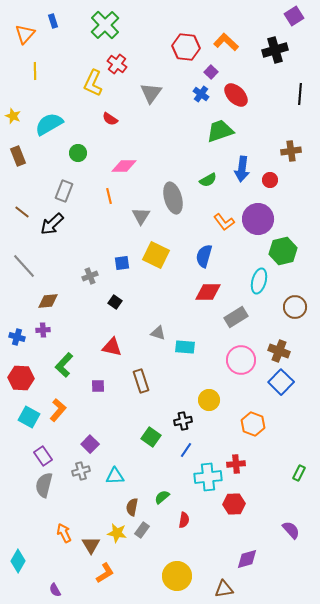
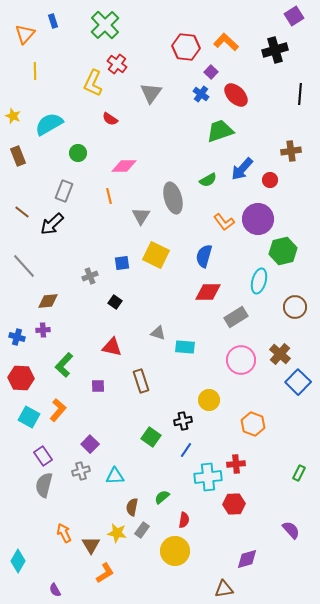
blue arrow at (242, 169): rotated 35 degrees clockwise
brown cross at (279, 351): moved 1 px right, 3 px down; rotated 20 degrees clockwise
blue square at (281, 382): moved 17 px right
yellow circle at (177, 576): moved 2 px left, 25 px up
